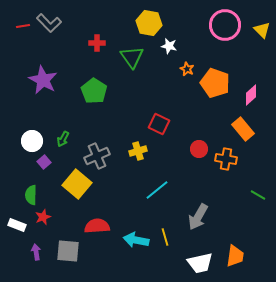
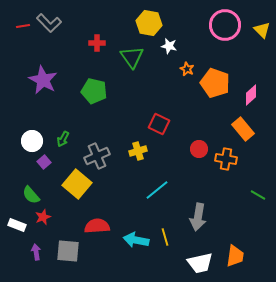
green pentagon: rotated 20 degrees counterclockwise
green semicircle: rotated 42 degrees counterclockwise
gray arrow: rotated 20 degrees counterclockwise
